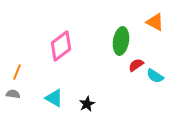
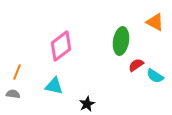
cyan triangle: moved 12 px up; rotated 18 degrees counterclockwise
